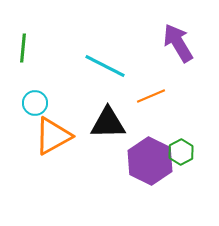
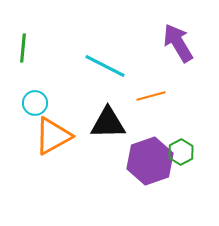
orange line: rotated 8 degrees clockwise
purple hexagon: rotated 15 degrees clockwise
